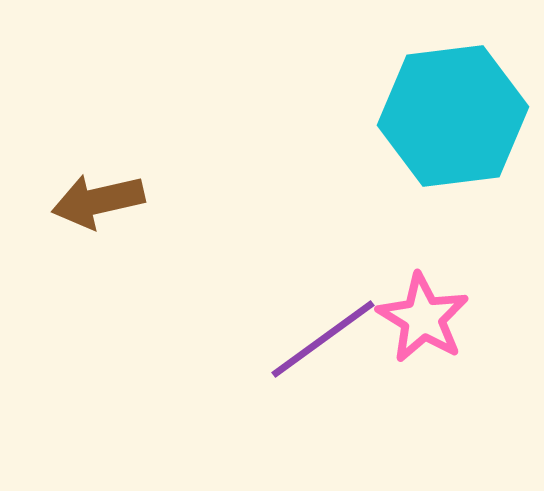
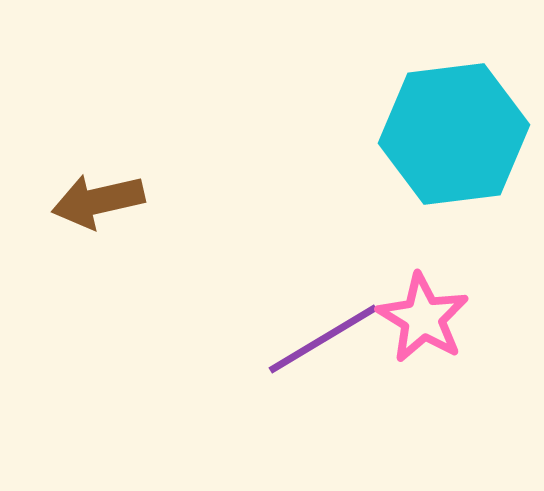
cyan hexagon: moved 1 px right, 18 px down
purple line: rotated 5 degrees clockwise
